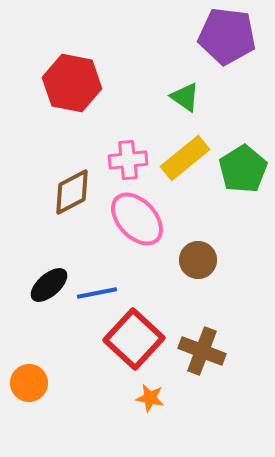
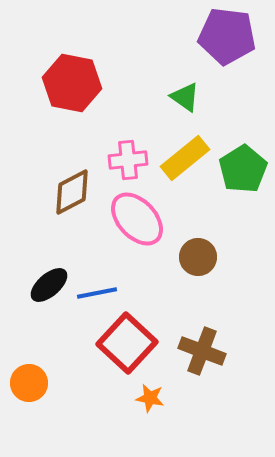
brown circle: moved 3 px up
red square: moved 7 px left, 4 px down
